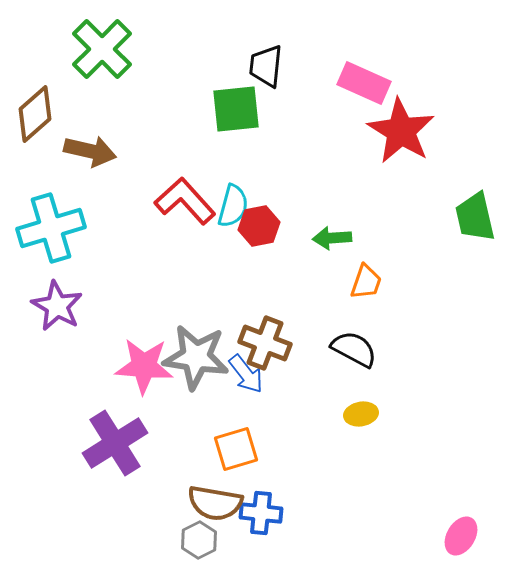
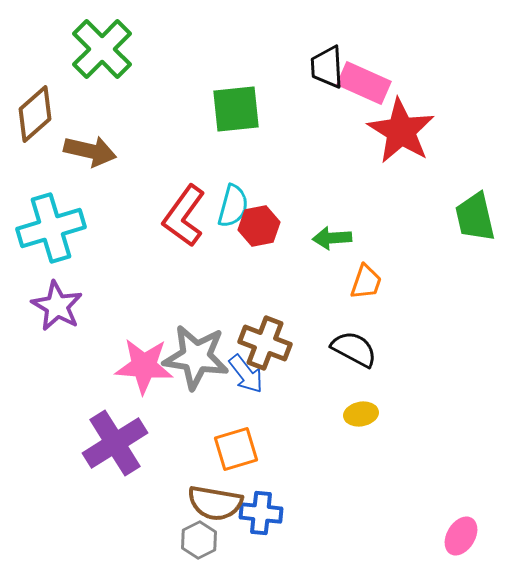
black trapezoid: moved 61 px right, 1 px down; rotated 9 degrees counterclockwise
red L-shape: moved 1 px left, 15 px down; rotated 102 degrees counterclockwise
